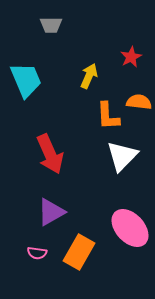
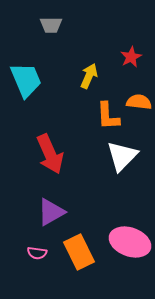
pink ellipse: moved 14 px down; rotated 27 degrees counterclockwise
orange rectangle: rotated 56 degrees counterclockwise
